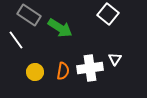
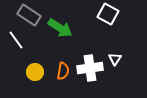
white square: rotated 10 degrees counterclockwise
